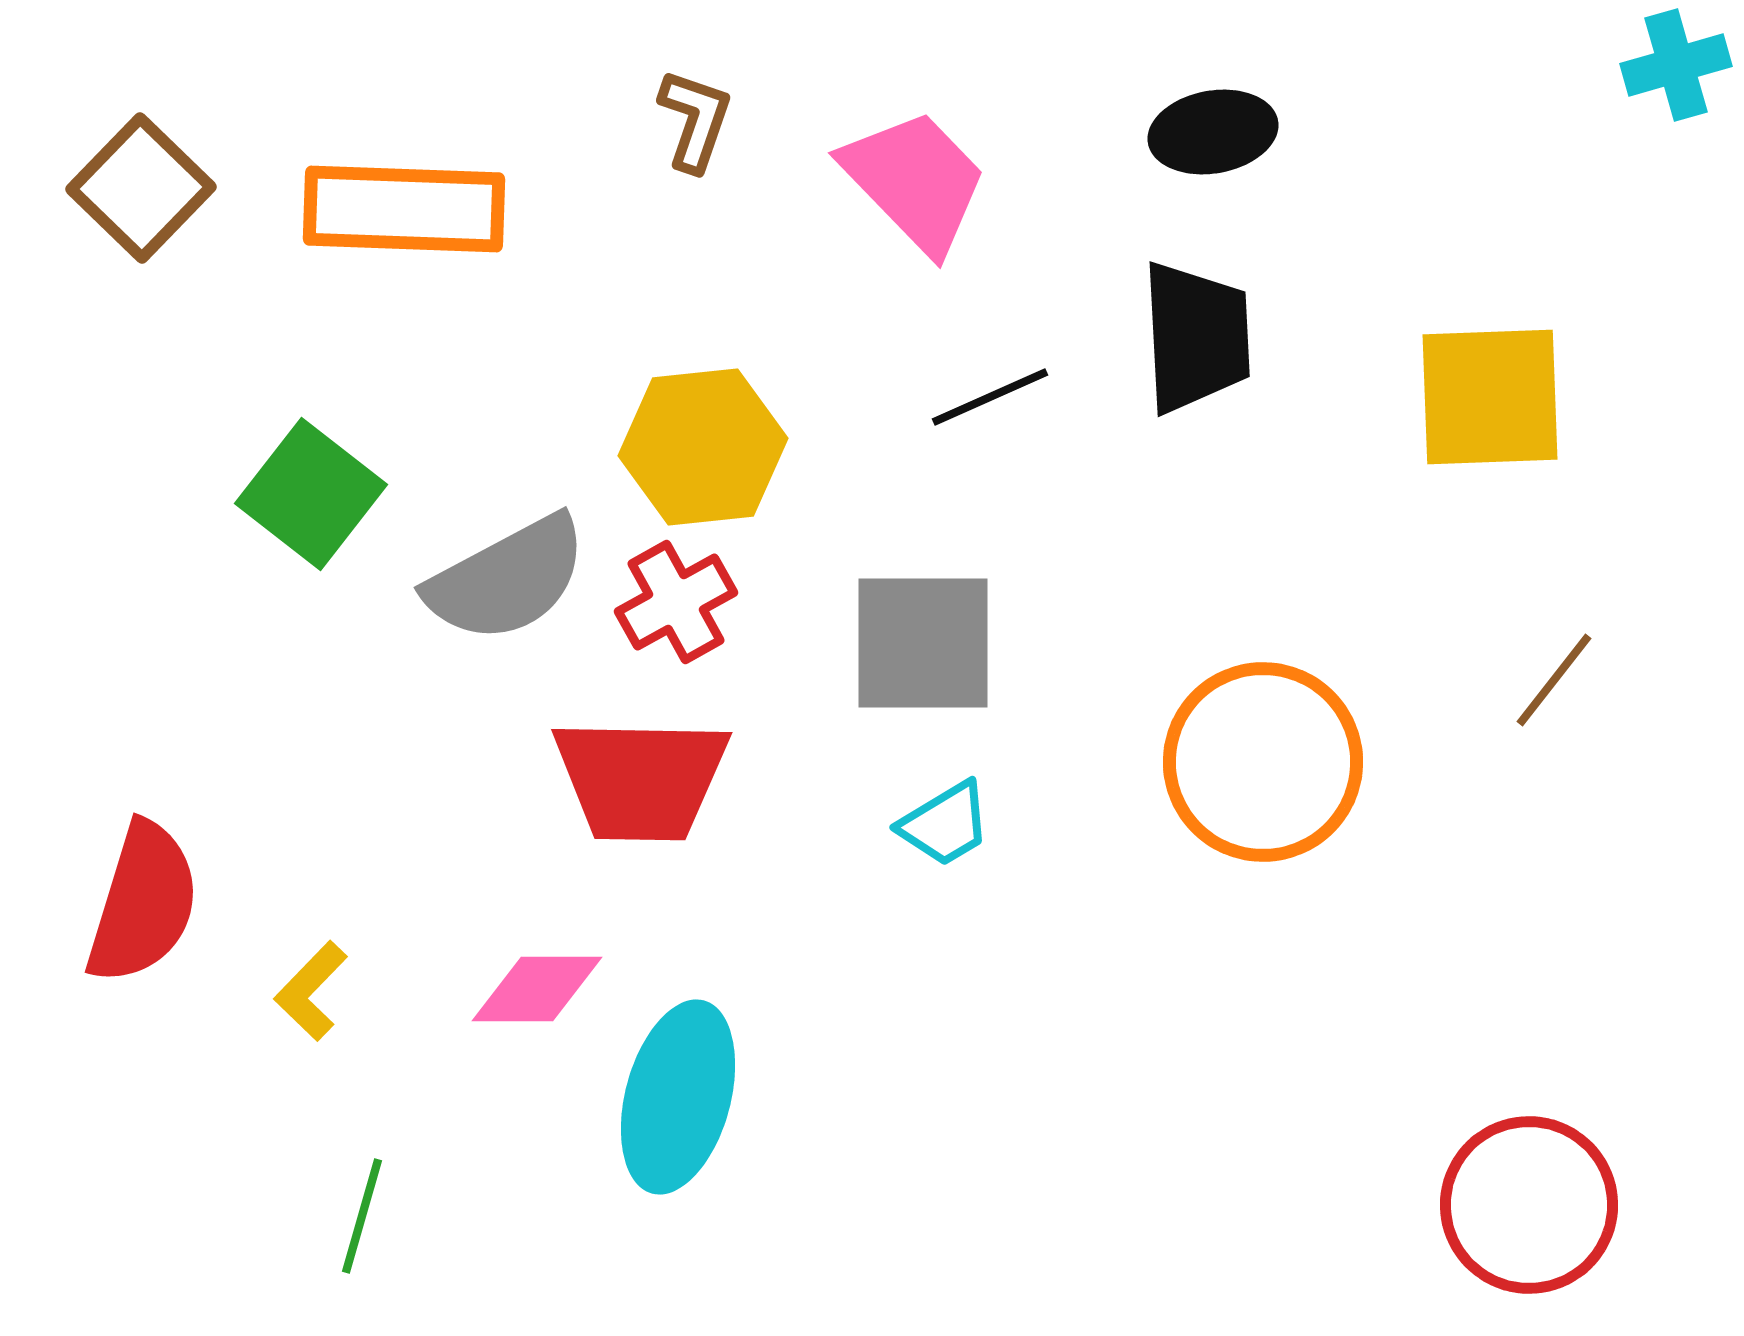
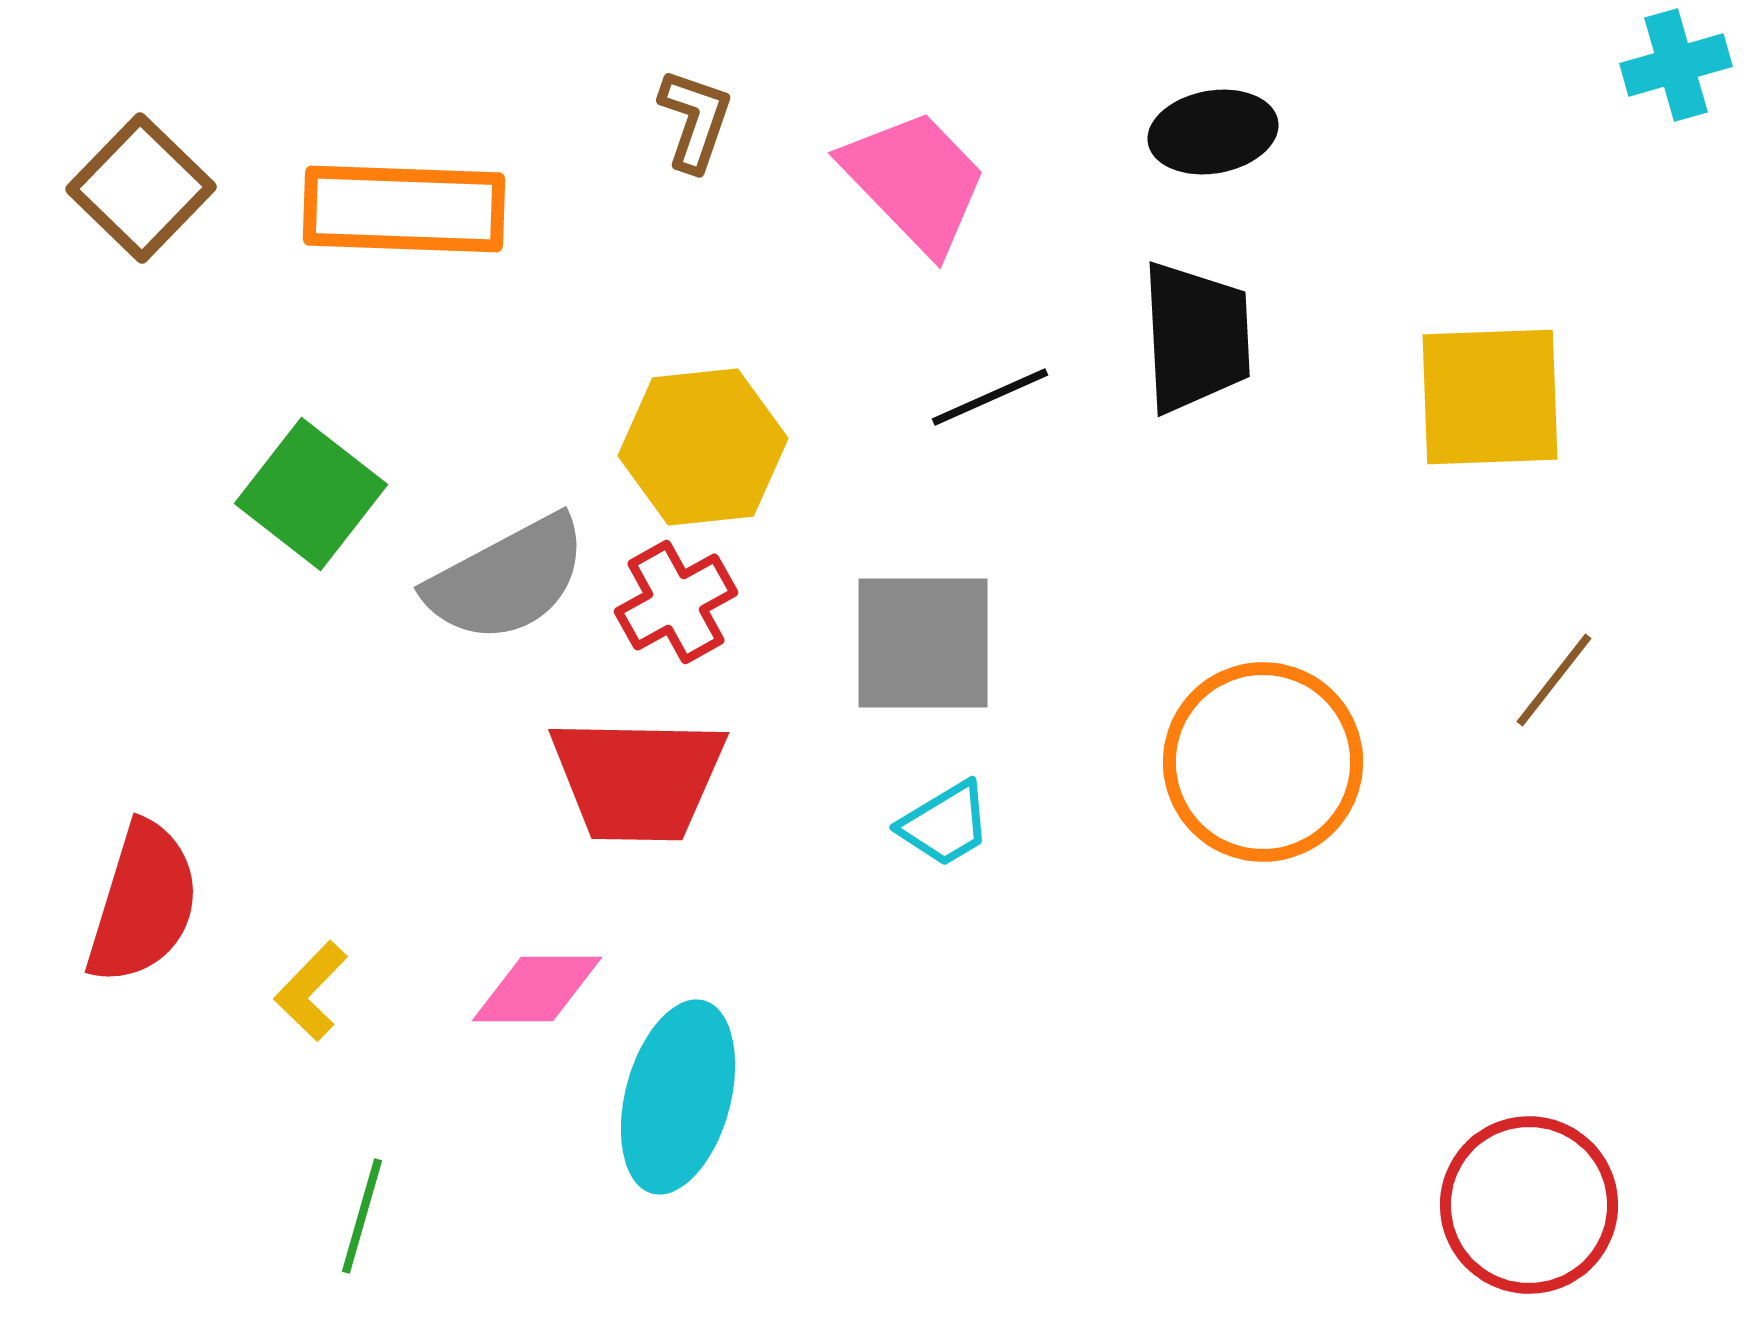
red trapezoid: moved 3 px left
